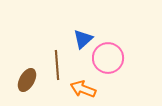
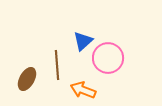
blue triangle: moved 2 px down
brown ellipse: moved 1 px up
orange arrow: moved 1 px down
